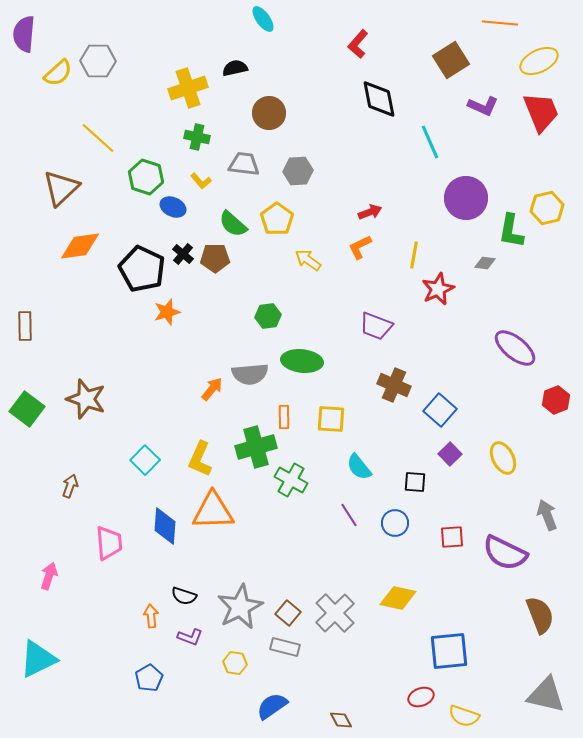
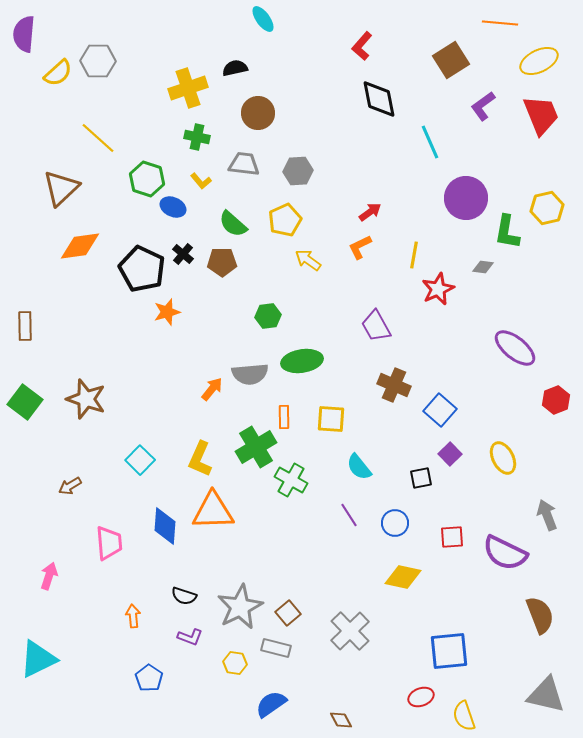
red L-shape at (358, 44): moved 4 px right, 2 px down
purple L-shape at (483, 106): rotated 120 degrees clockwise
red trapezoid at (541, 112): moved 3 px down
brown circle at (269, 113): moved 11 px left
green hexagon at (146, 177): moved 1 px right, 2 px down
red arrow at (370, 212): rotated 15 degrees counterclockwise
yellow pentagon at (277, 219): moved 8 px right, 1 px down; rotated 12 degrees clockwise
green L-shape at (511, 231): moved 4 px left, 1 px down
brown pentagon at (215, 258): moved 7 px right, 4 px down
gray diamond at (485, 263): moved 2 px left, 4 px down
purple trapezoid at (376, 326): rotated 40 degrees clockwise
green ellipse at (302, 361): rotated 15 degrees counterclockwise
green square at (27, 409): moved 2 px left, 7 px up
green cross at (256, 447): rotated 15 degrees counterclockwise
cyan square at (145, 460): moved 5 px left
black square at (415, 482): moved 6 px right, 4 px up; rotated 15 degrees counterclockwise
brown arrow at (70, 486): rotated 140 degrees counterclockwise
yellow diamond at (398, 598): moved 5 px right, 21 px up
brown square at (288, 613): rotated 10 degrees clockwise
gray cross at (335, 613): moved 15 px right, 18 px down
orange arrow at (151, 616): moved 18 px left
gray rectangle at (285, 647): moved 9 px left, 1 px down
blue pentagon at (149, 678): rotated 8 degrees counterclockwise
blue semicircle at (272, 706): moved 1 px left, 2 px up
yellow semicircle at (464, 716): rotated 52 degrees clockwise
